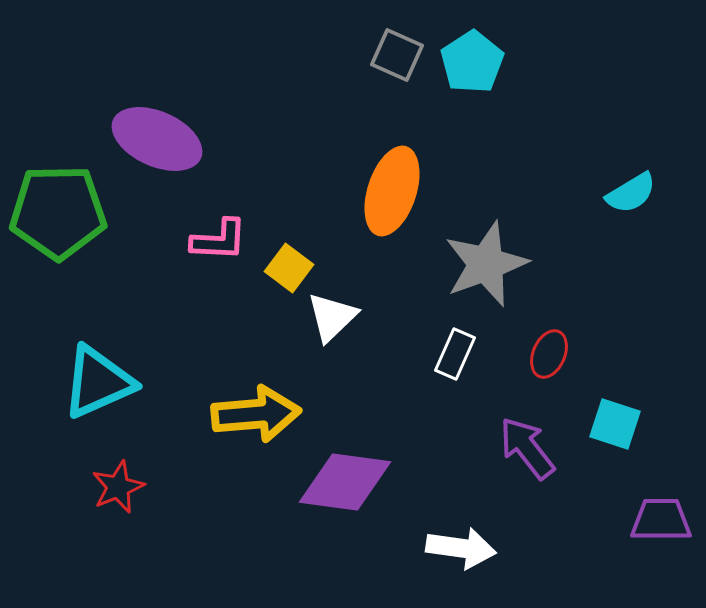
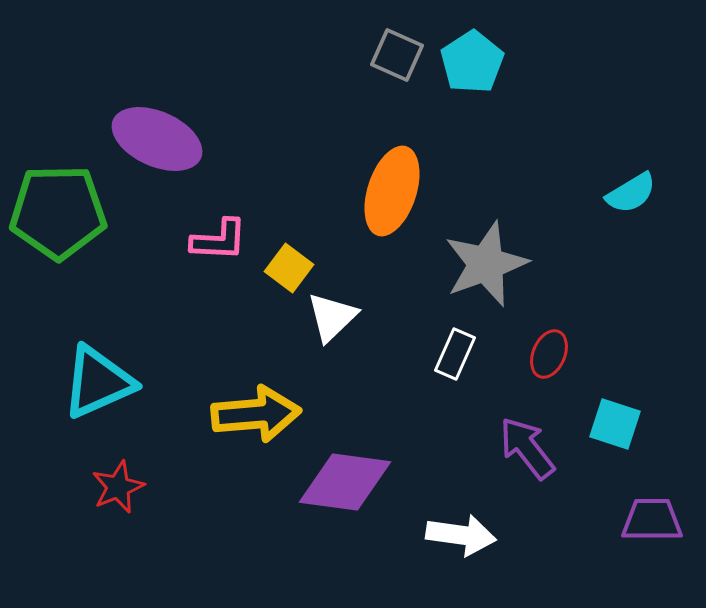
purple trapezoid: moved 9 px left
white arrow: moved 13 px up
